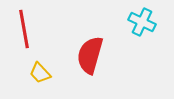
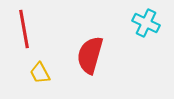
cyan cross: moved 4 px right, 1 px down
yellow trapezoid: rotated 15 degrees clockwise
